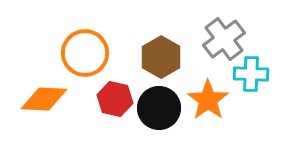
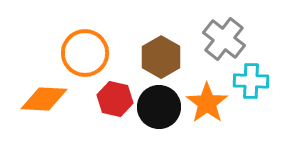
gray cross: rotated 15 degrees counterclockwise
cyan cross: moved 7 px down
orange star: moved 1 px left, 3 px down
black circle: moved 1 px up
